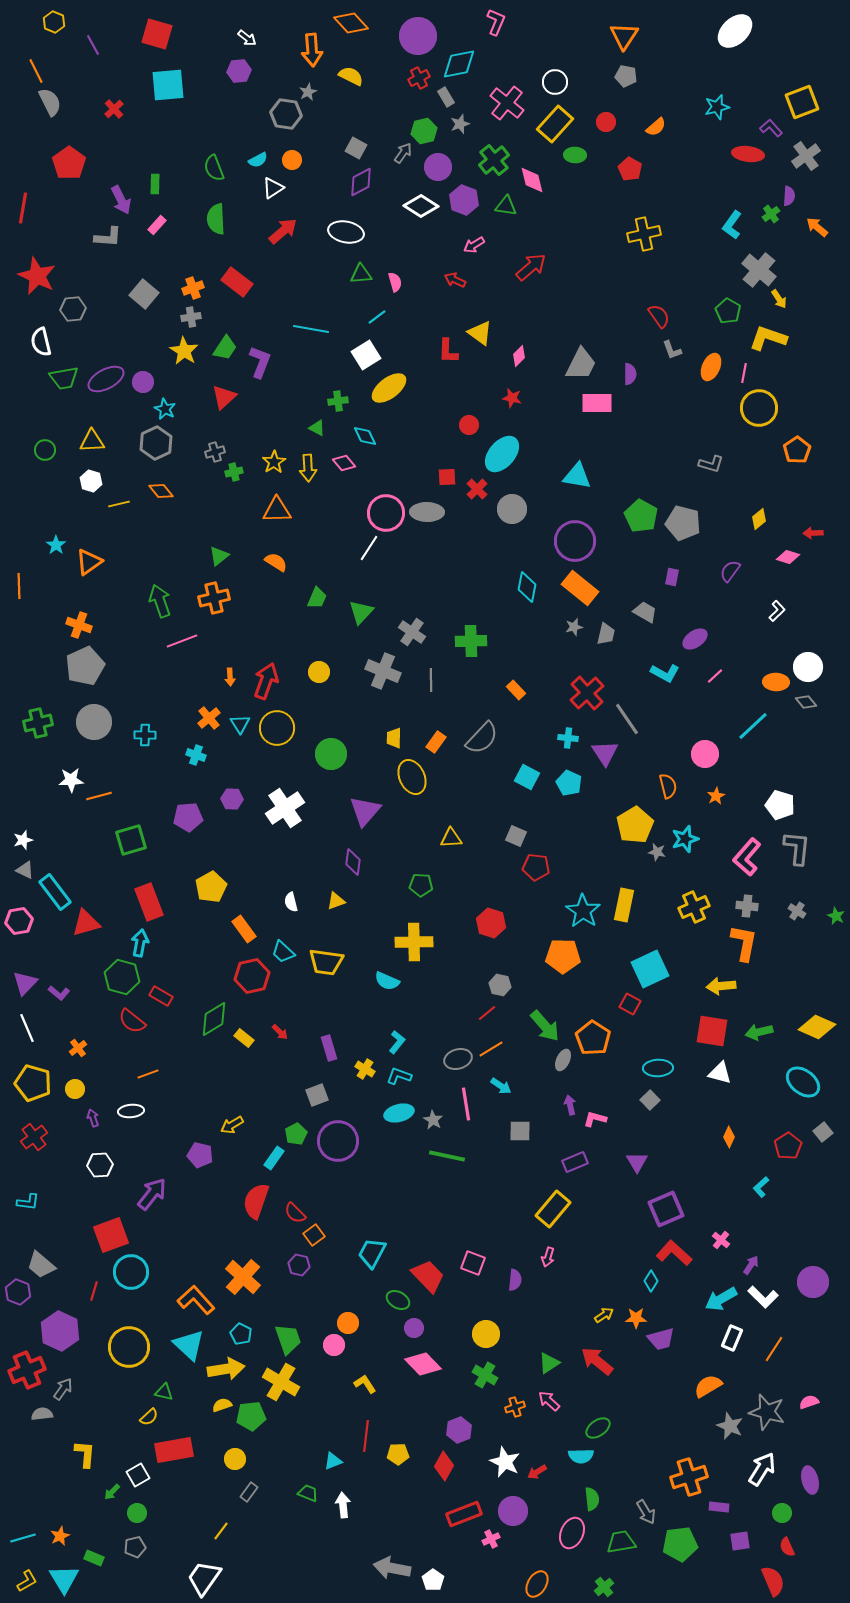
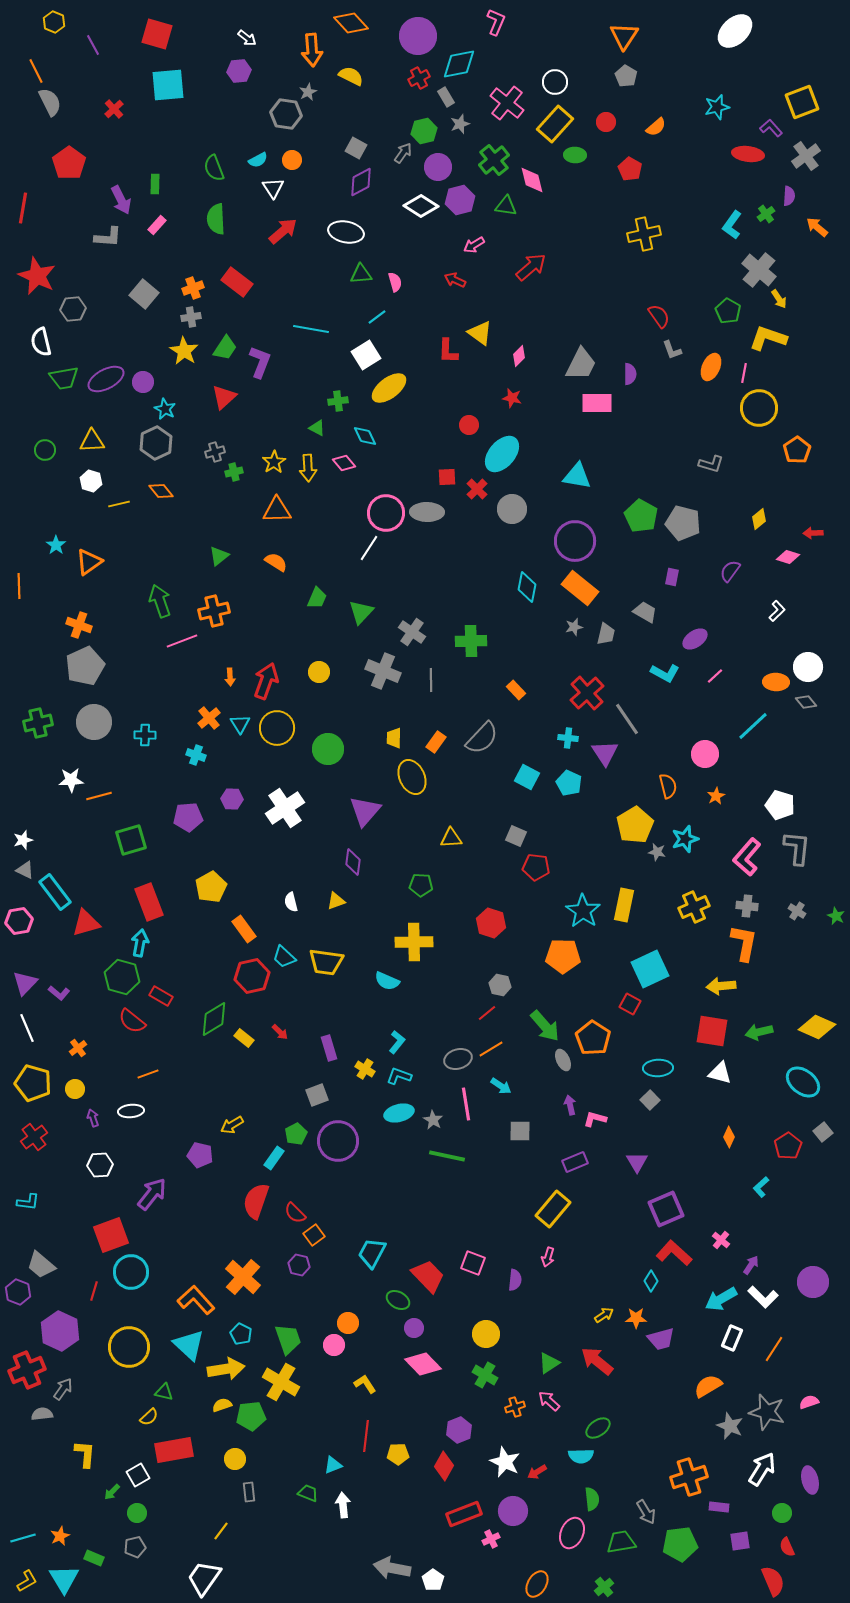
gray pentagon at (626, 76): rotated 20 degrees clockwise
white triangle at (273, 188): rotated 30 degrees counterclockwise
purple hexagon at (464, 200): moved 4 px left; rotated 24 degrees clockwise
green cross at (771, 214): moved 5 px left
orange cross at (214, 598): moved 13 px down
green circle at (331, 754): moved 3 px left, 5 px up
cyan trapezoid at (283, 952): moved 1 px right, 5 px down
gray ellipse at (563, 1060): rotated 50 degrees counterclockwise
cyan triangle at (333, 1461): moved 4 px down
gray rectangle at (249, 1492): rotated 42 degrees counterclockwise
